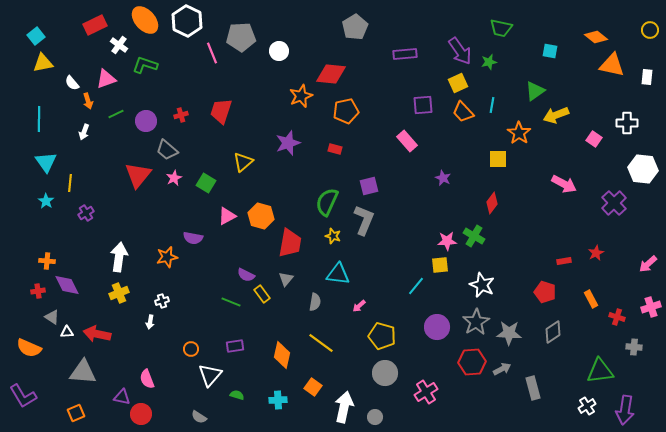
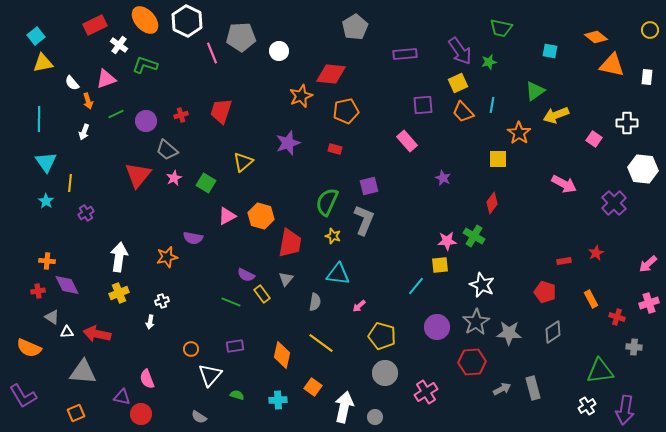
pink cross at (651, 307): moved 2 px left, 4 px up
gray arrow at (502, 369): moved 20 px down
